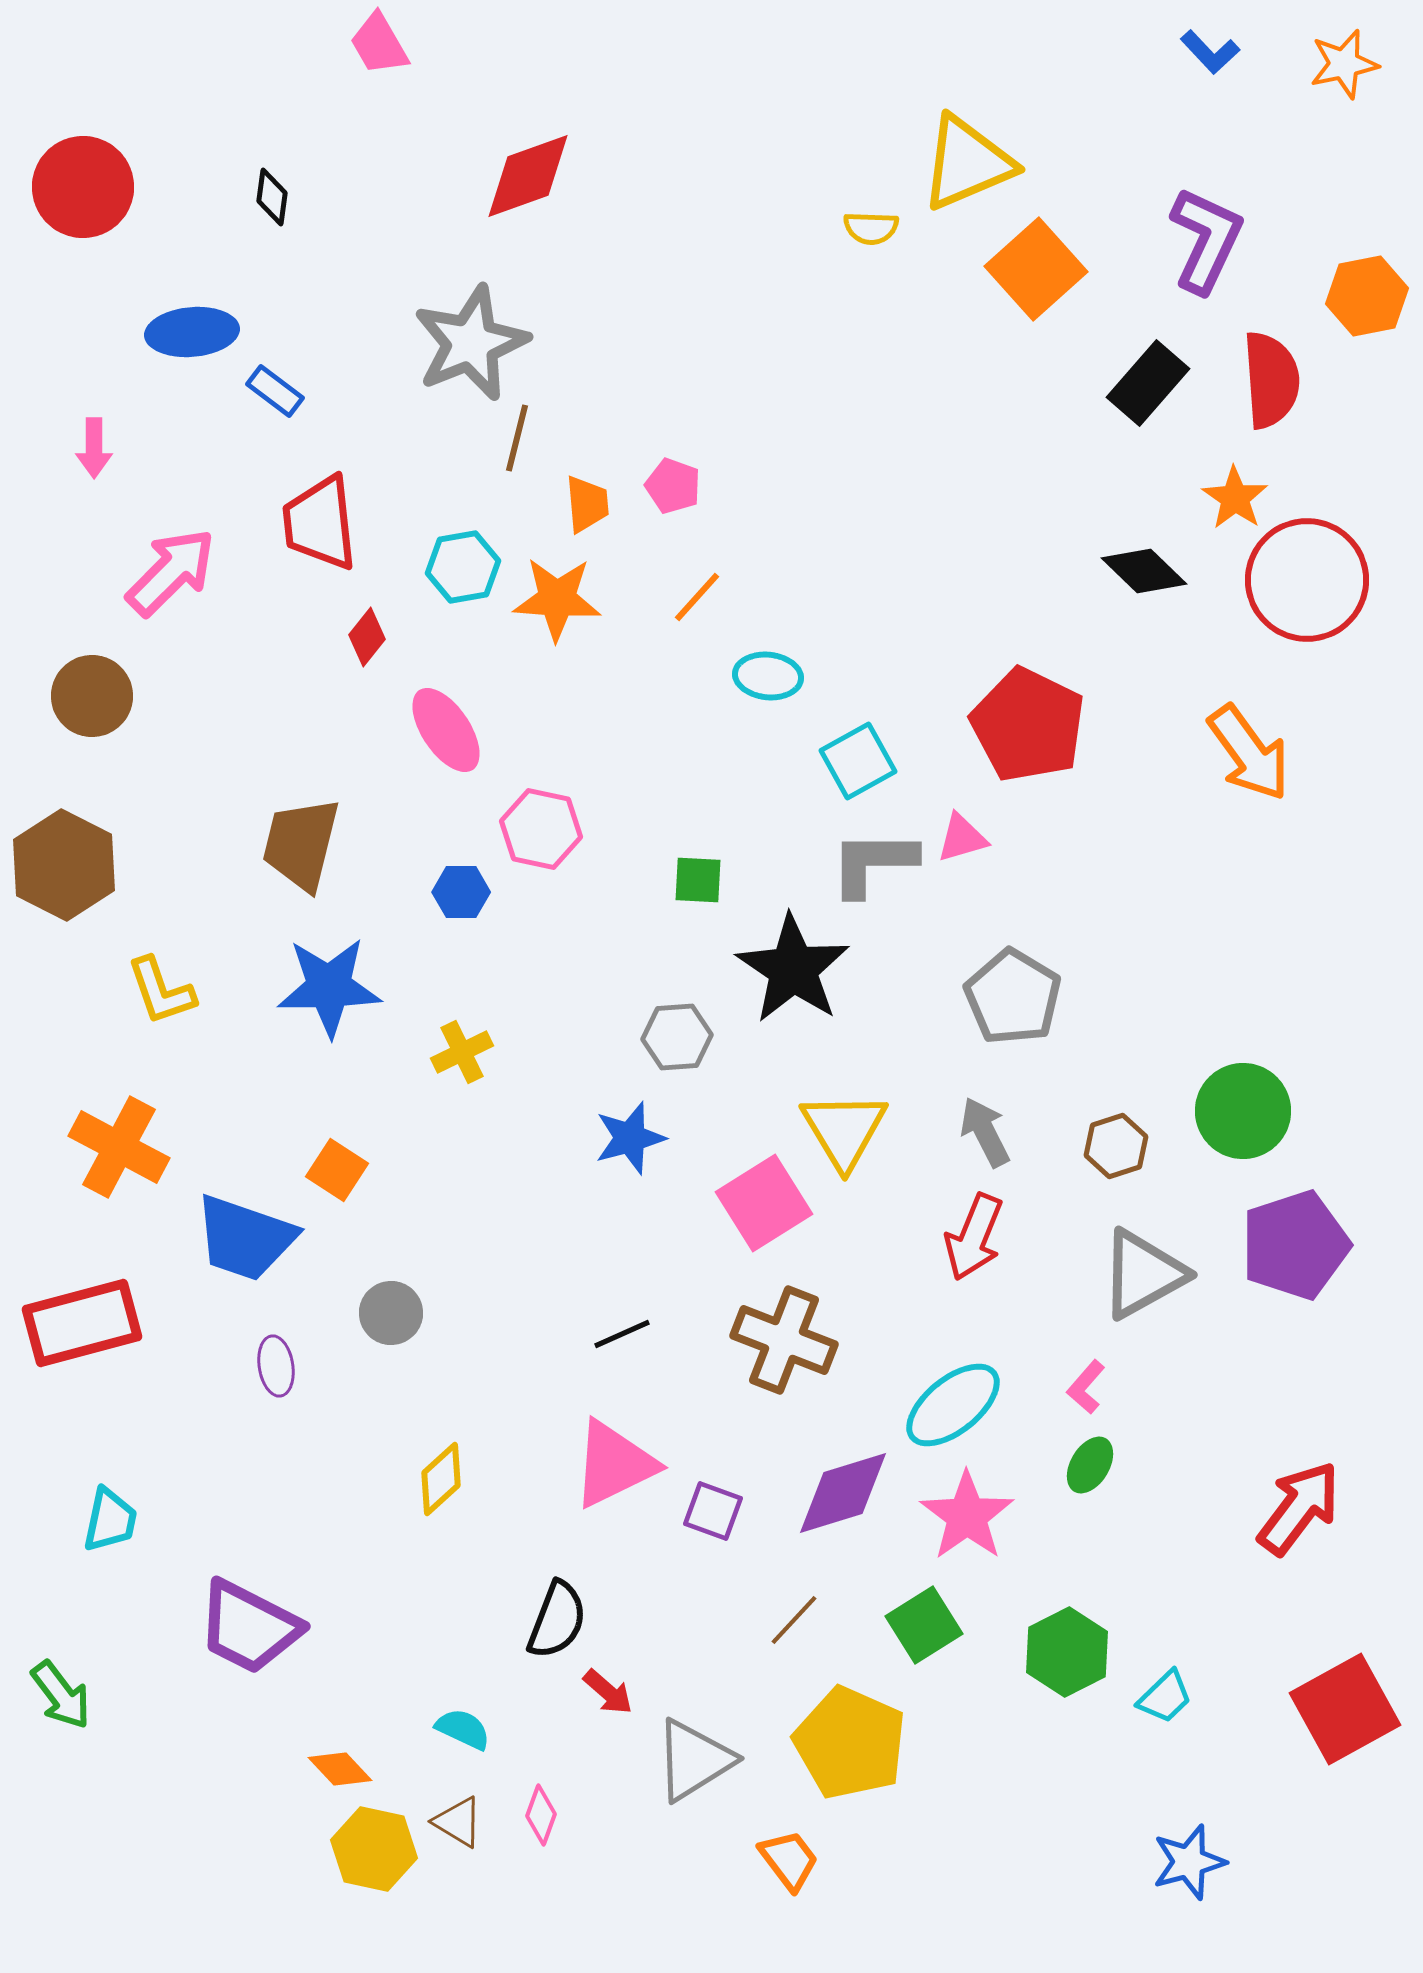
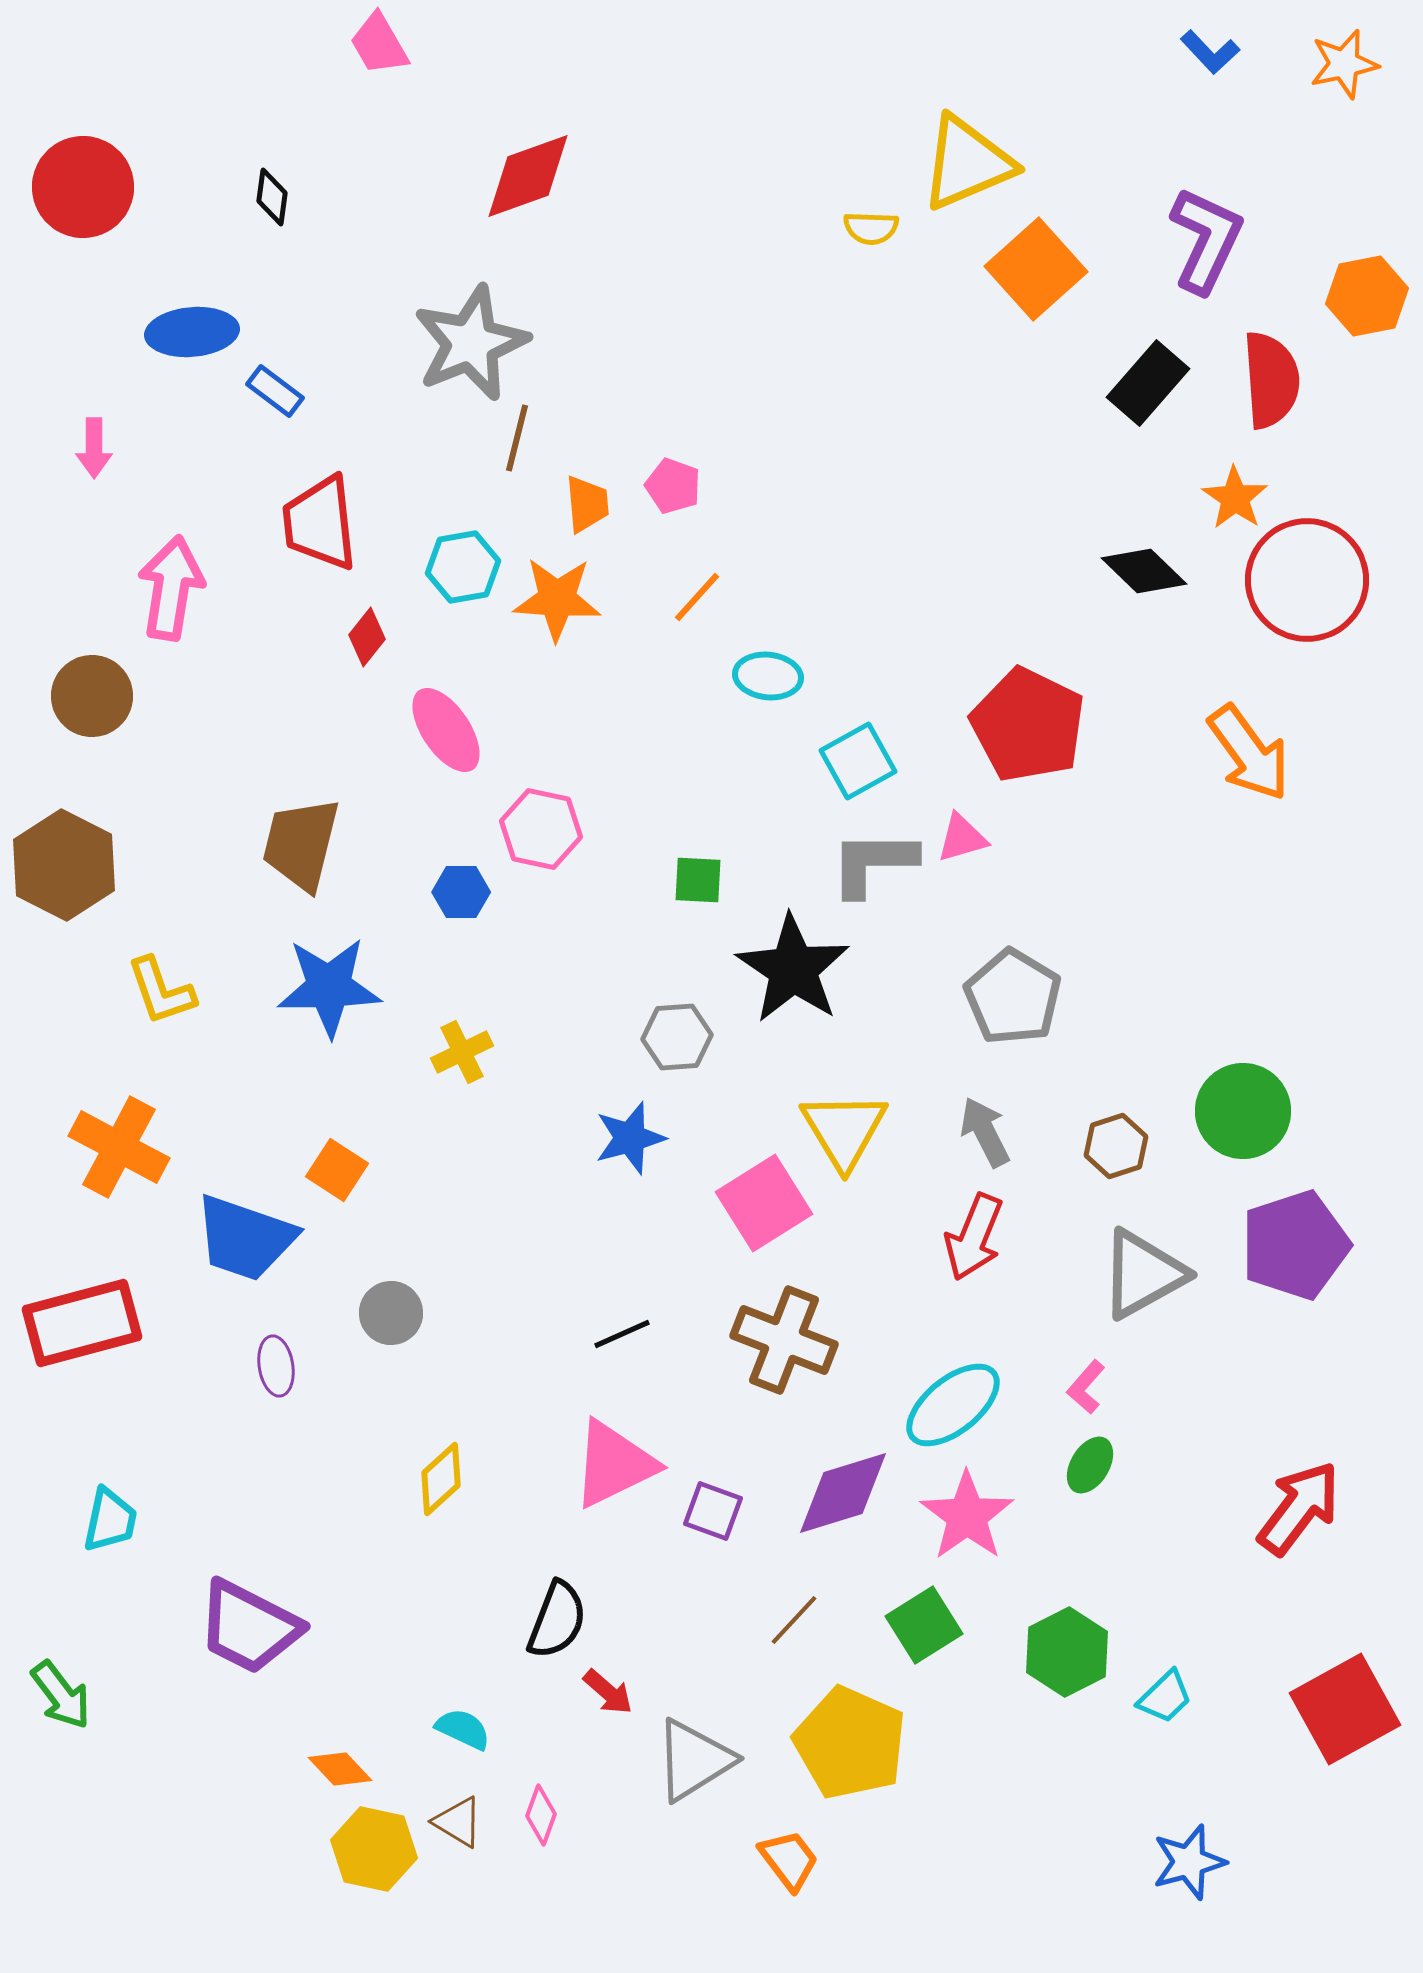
pink arrow at (171, 572): moved 16 px down; rotated 36 degrees counterclockwise
